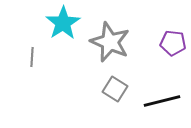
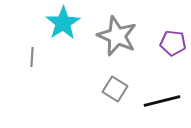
gray star: moved 7 px right, 6 px up
